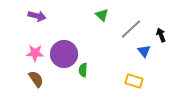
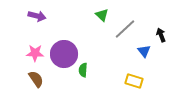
gray line: moved 6 px left
